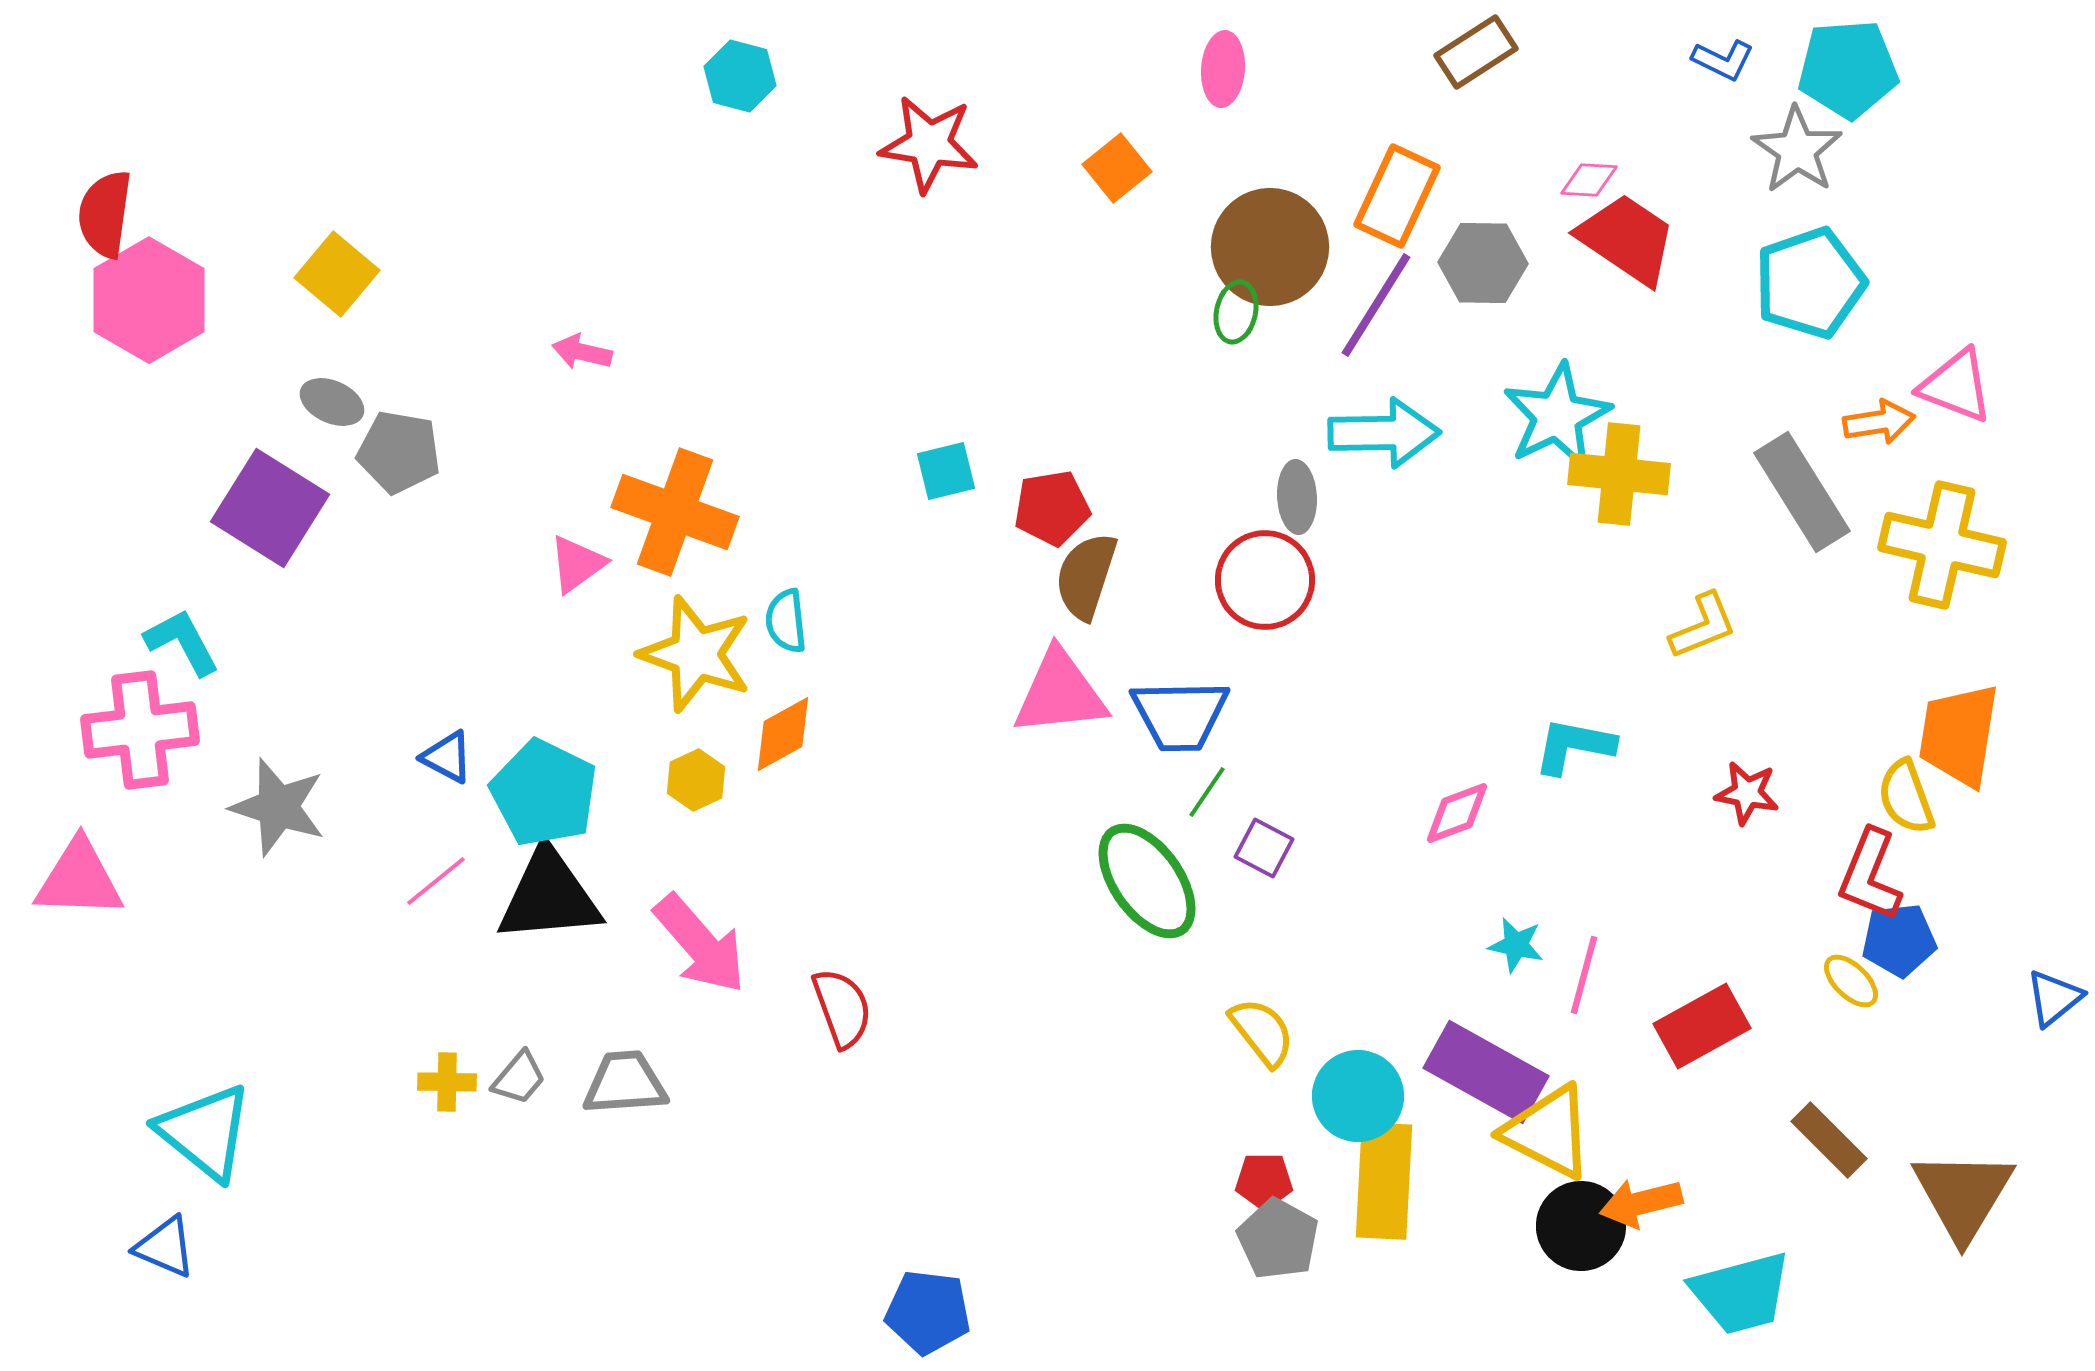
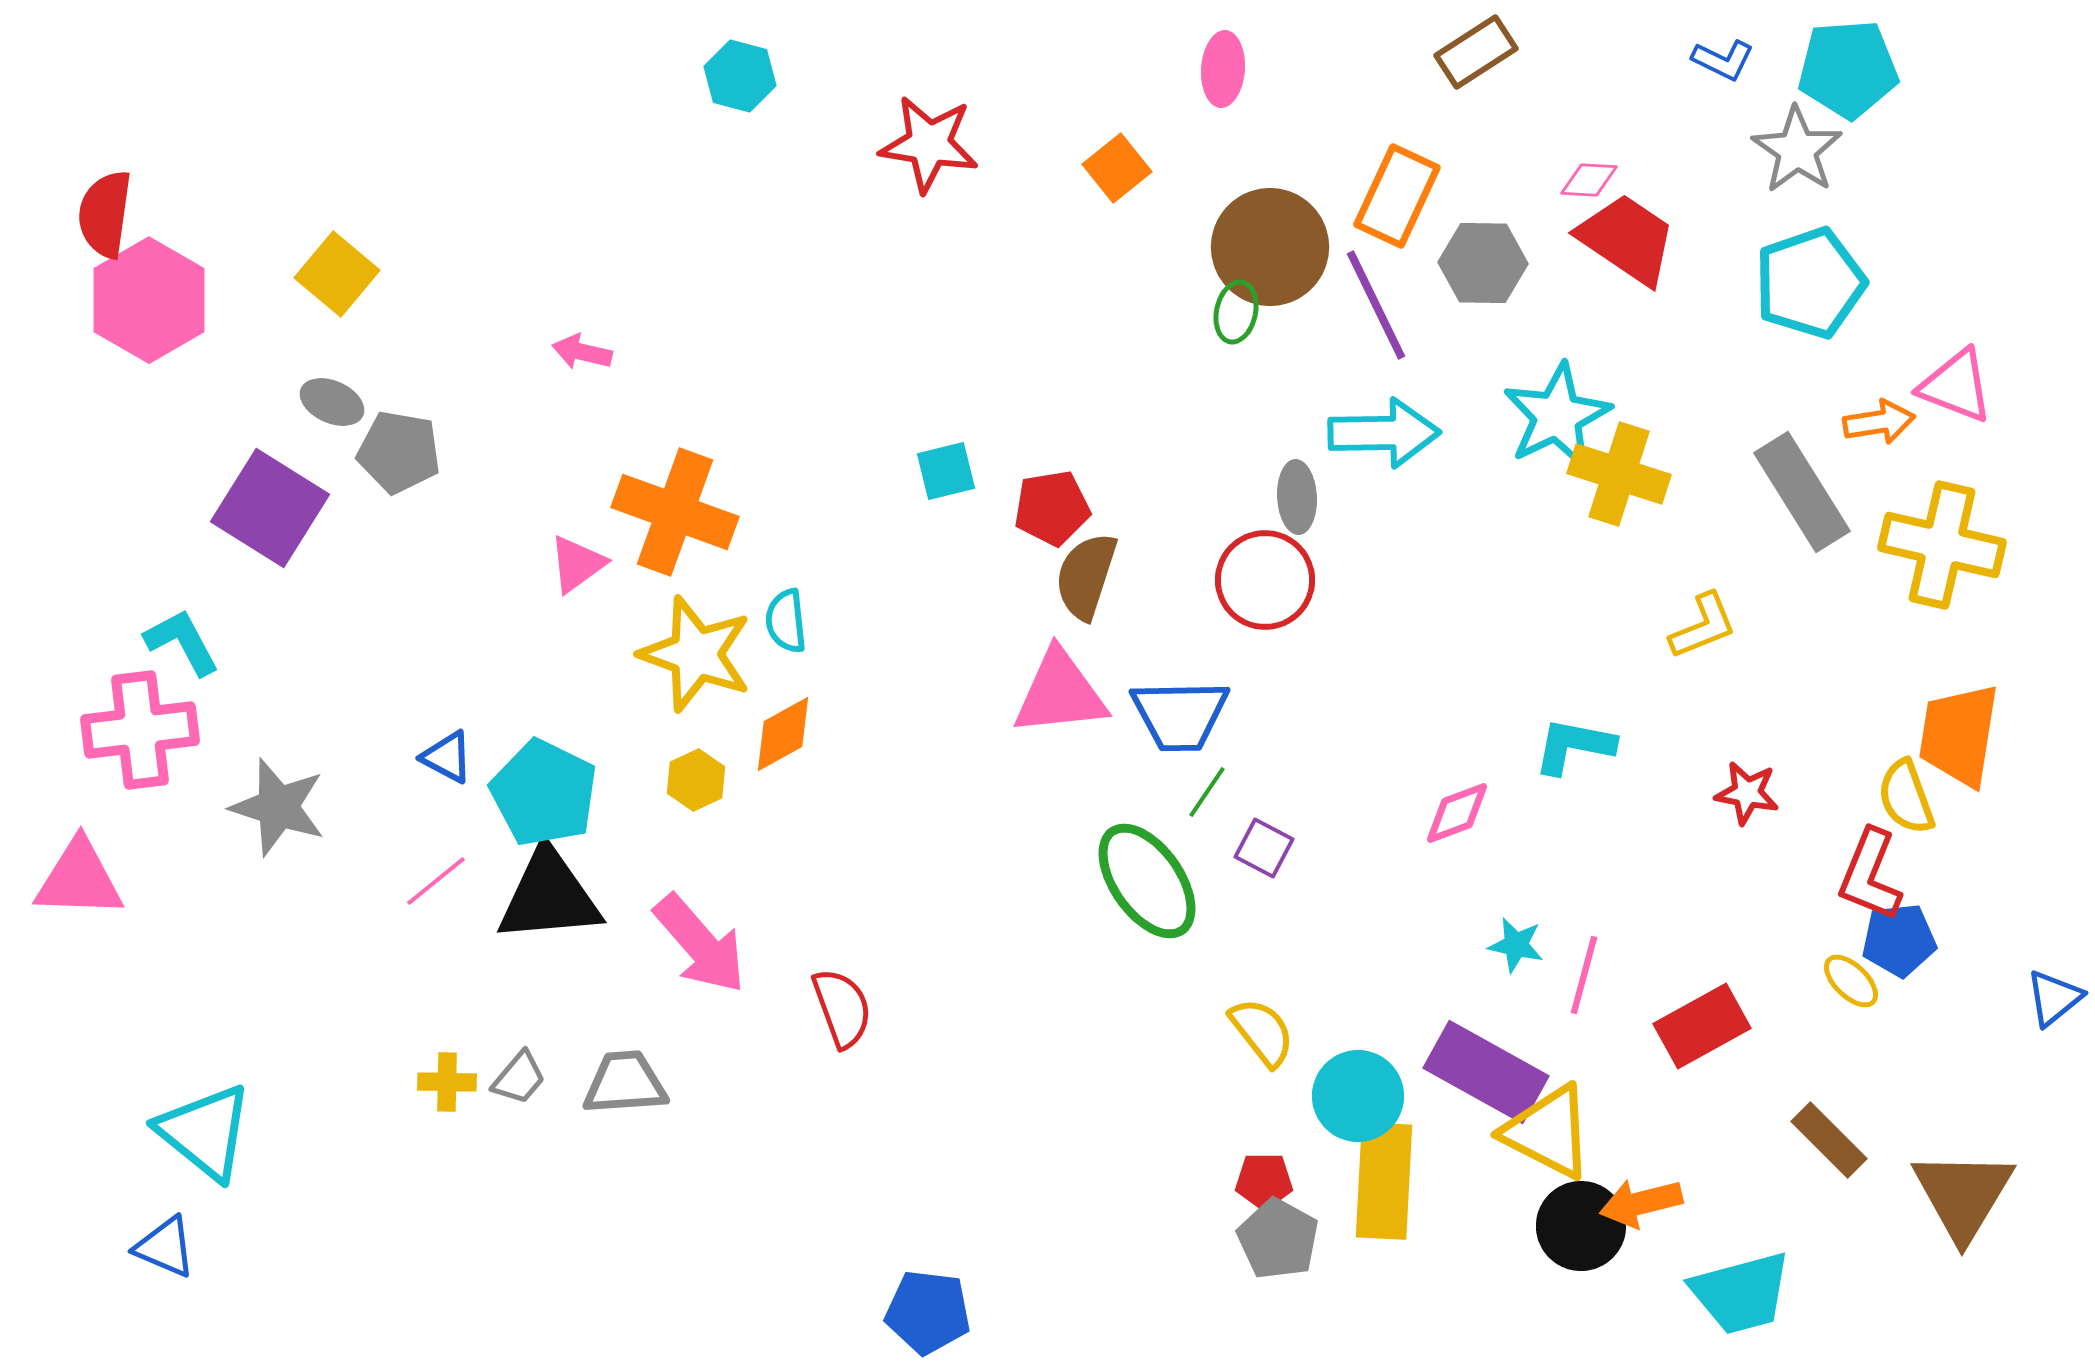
purple line at (1376, 305): rotated 58 degrees counterclockwise
yellow cross at (1619, 474): rotated 12 degrees clockwise
